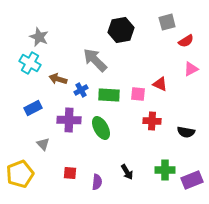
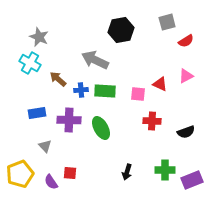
gray arrow: rotated 20 degrees counterclockwise
pink triangle: moved 5 px left, 7 px down
brown arrow: rotated 24 degrees clockwise
blue cross: rotated 24 degrees clockwise
green rectangle: moved 4 px left, 4 px up
blue rectangle: moved 4 px right, 5 px down; rotated 18 degrees clockwise
black semicircle: rotated 30 degrees counterclockwise
gray triangle: moved 2 px right, 2 px down
black arrow: rotated 49 degrees clockwise
purple semicircle: moved 46 px left; rotated 140 degrees clockwise
